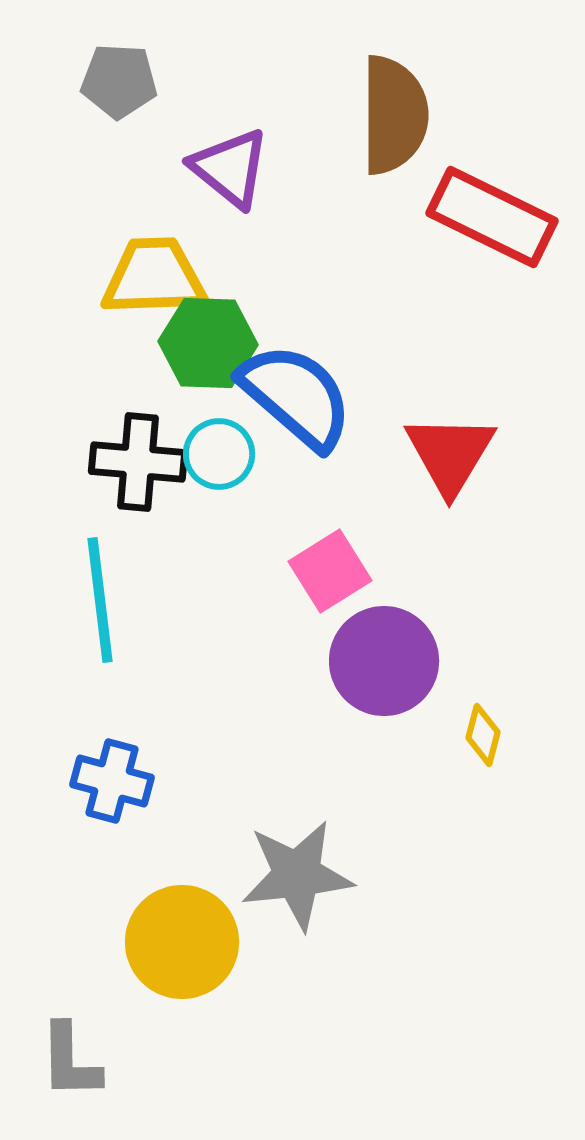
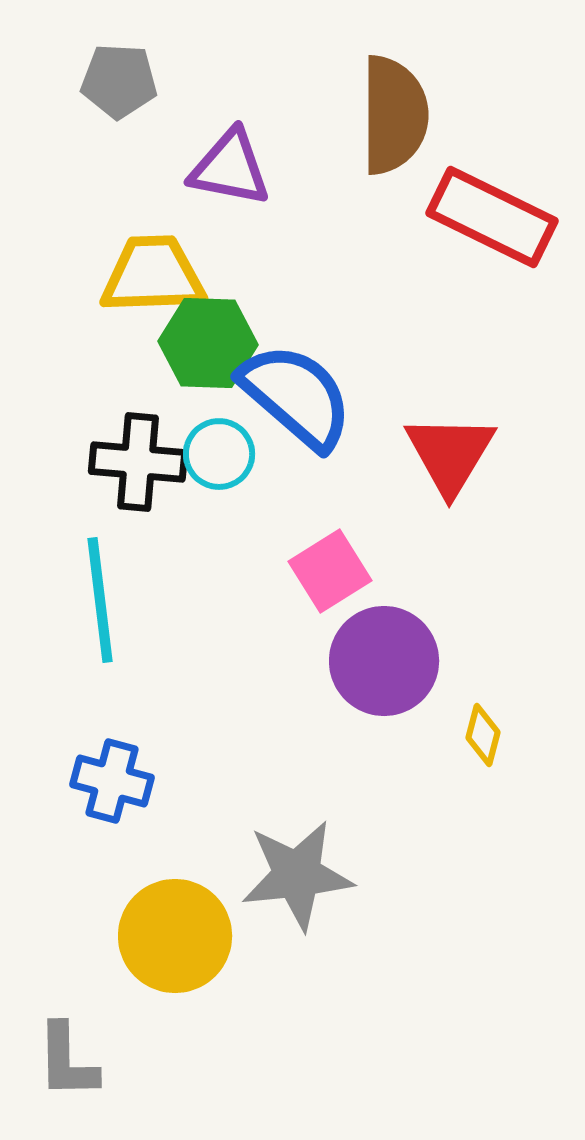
purple triangle: rotated 28 degrees counterclockwise
yellow trapezoid: moved 1 px left, 2 px up
yellow circle: moved 7 px left, 6 px up
gray L-shape: moved 3 px left
